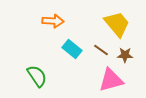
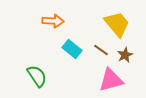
brown star: rotated 28 degrees counterclockwise
